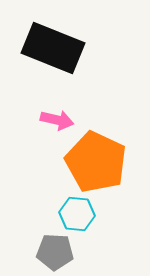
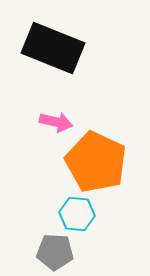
pink arrow: moved 1 px left, 2 px down
